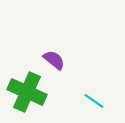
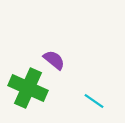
green cross: moved 1 px right, 4 px up
